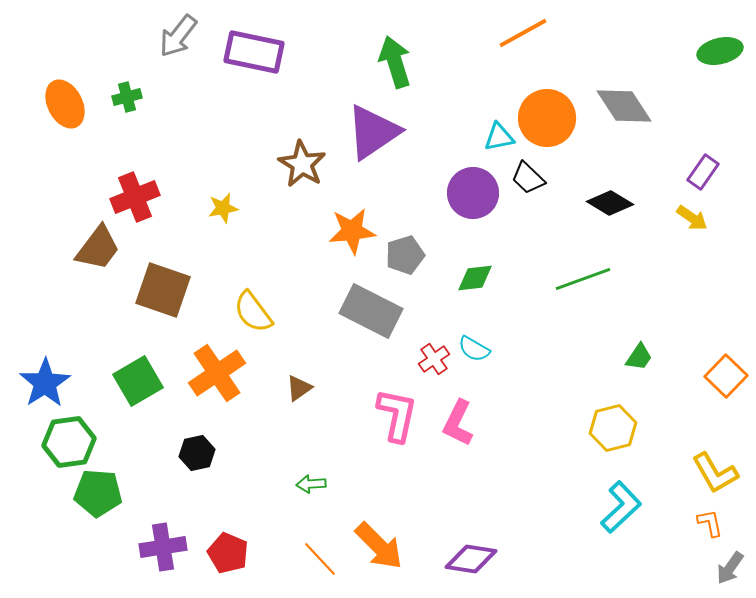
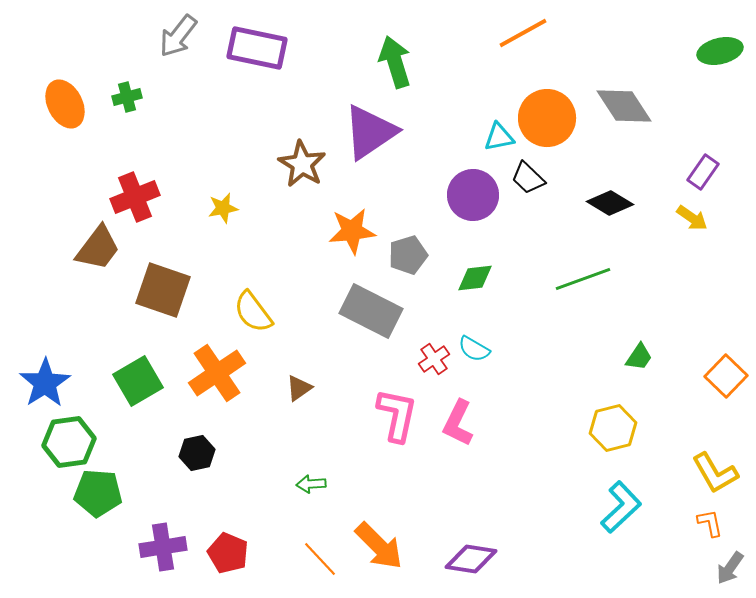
purple rectangle at (254, 52): moved 3 px right, 4 px up
purple triangle at (373, 132): moved 3 px left
purple circle at (473, 193): moved 2 px down
gray pentagon at (405, 255): moved 3 px right
